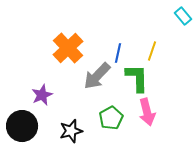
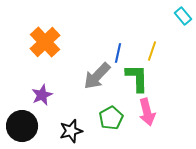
orange cross: moved 23 px left, 6 px up
